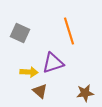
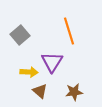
gray square: moved 2 px down; rotated 24 degrees clockwise
purple triangle: moved 1 px left, 1 px up; rotated 40 degrees counterclockwise
brown star: moved 11 px left, 1 px up
